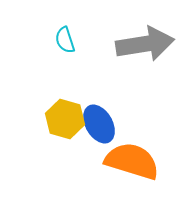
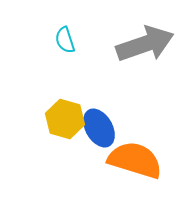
gray arrow: rotated 10 degrees counterclockwise
blue ellipse: moved 4 px down
orange semicircle: moved 3 px right, 1 px up
